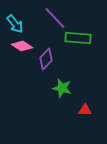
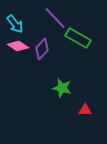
green rectangle: rotated 25 degrees clockwise
pink diamond: moved 4 px left
purple diamond: moved 4 px left, 10 px up
